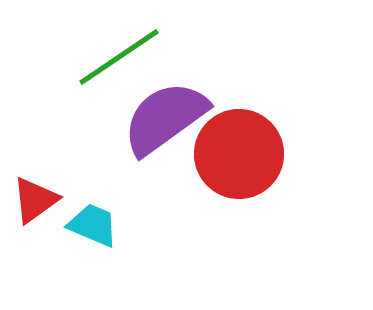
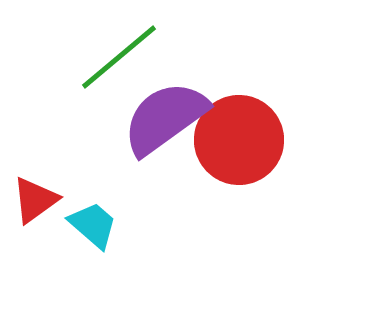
green line: rotated 6 degrees counterclockwise
red circle: moved 14 px up
cyan trapezoid: rotated 18 degrees clockwise
